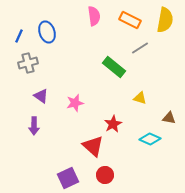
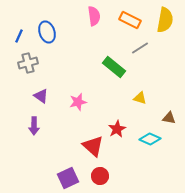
pink star: moved 3 px right, 1 px up
red star: moved 4 px right, 5 px down
red circle: moved 5 px left, 1 px down
